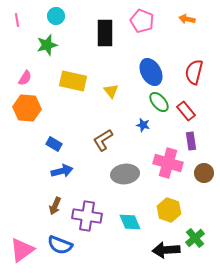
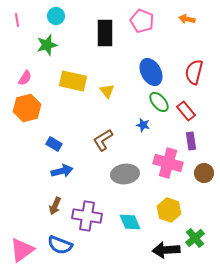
yellow triangle: moved 4 px left
orange hexagon: rotated 20 degrees counterclockwise
